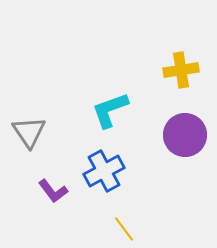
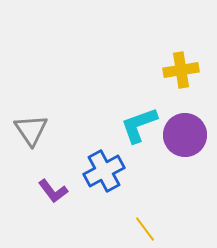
cyan L-shape: moved 29 px right, 15 px down
gray triangle: moved 2 px right, 2 px up
yellow line: moved 21 px right
